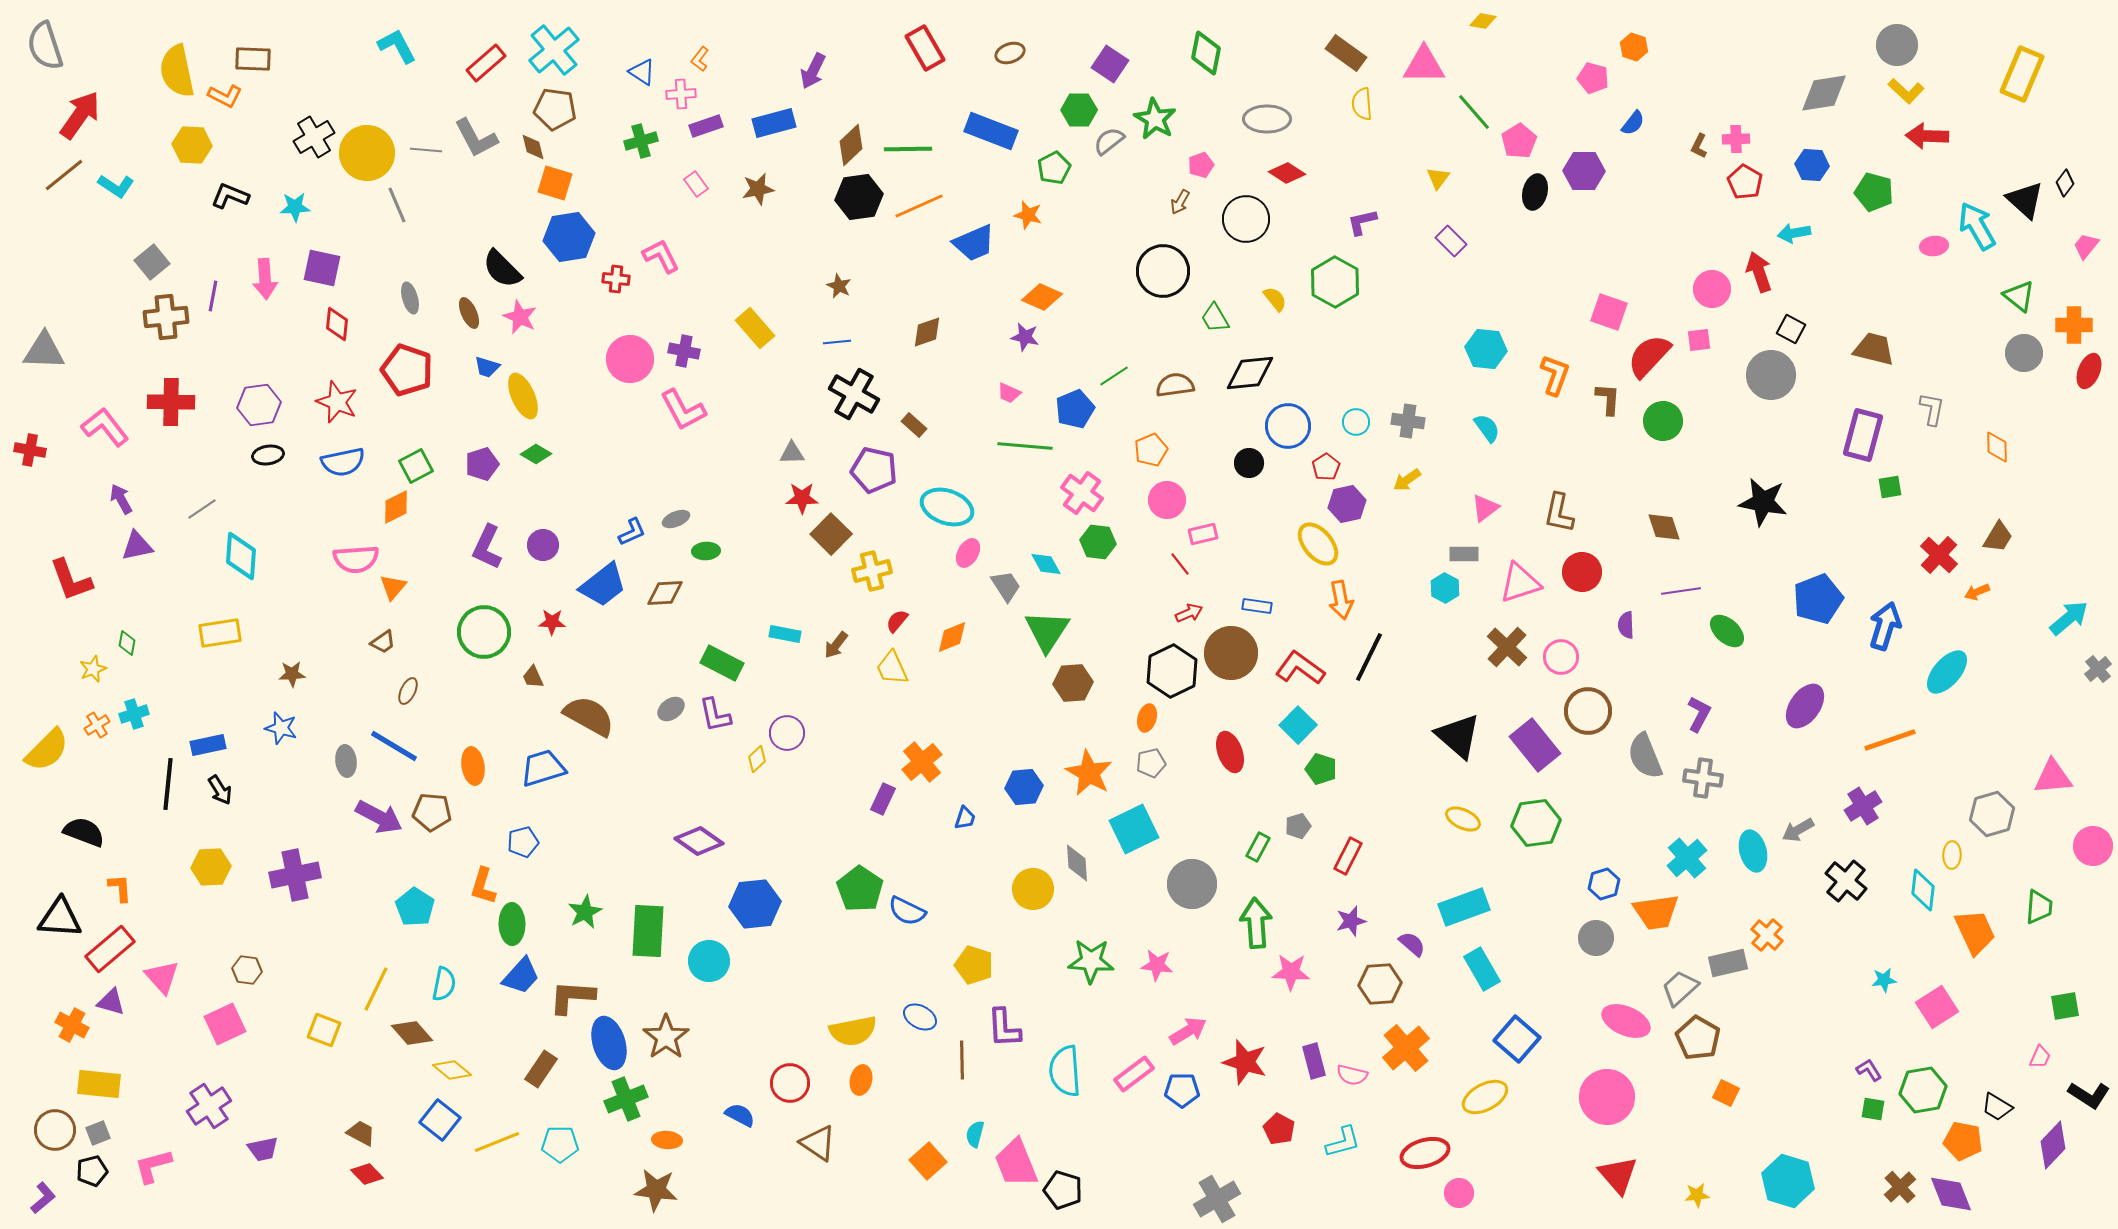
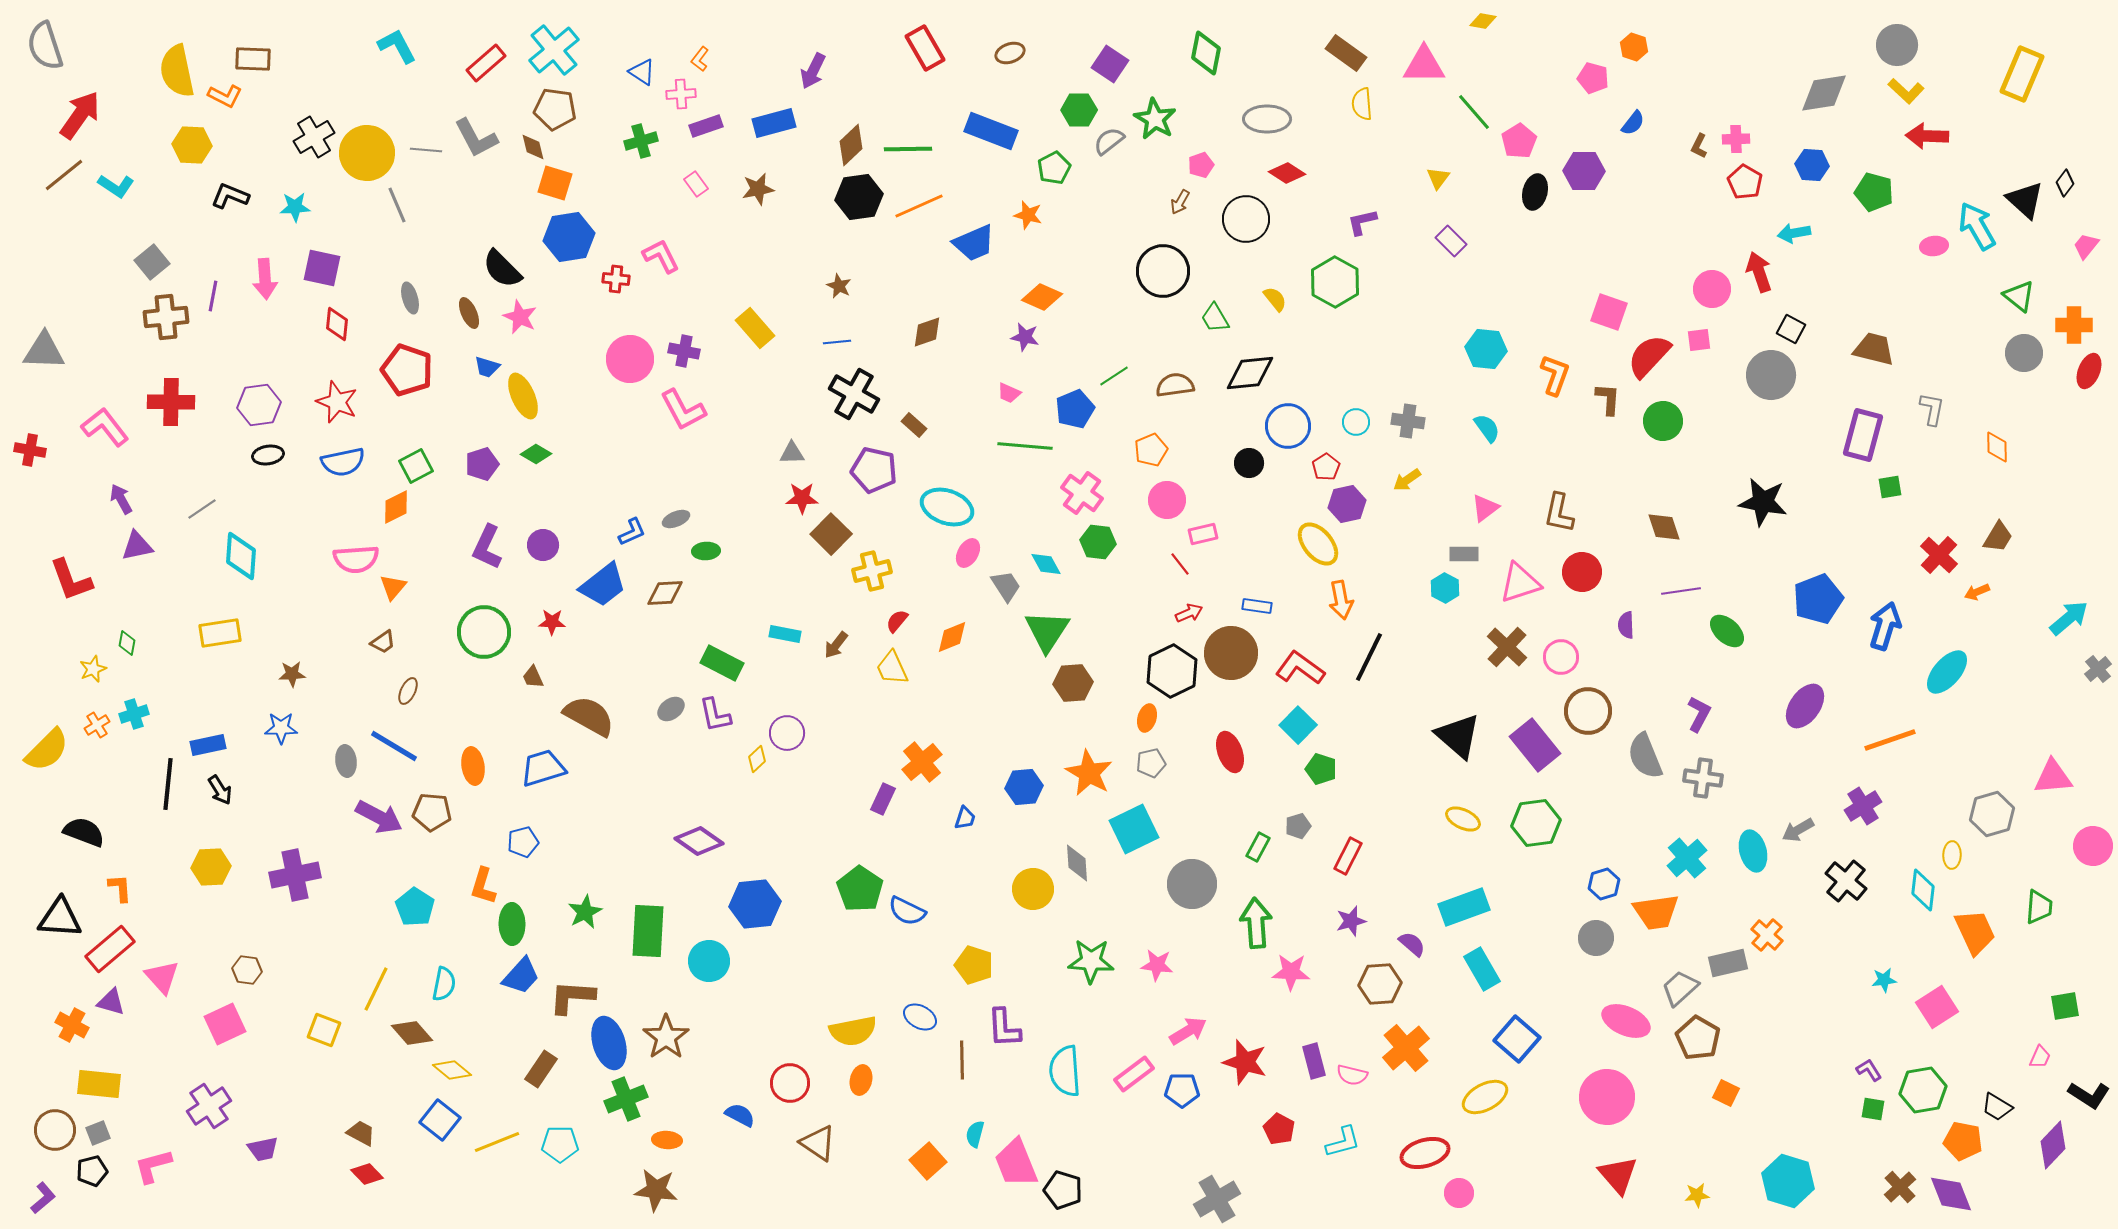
blue star at (281, 728): rotated 16 degrees counterclockwise
